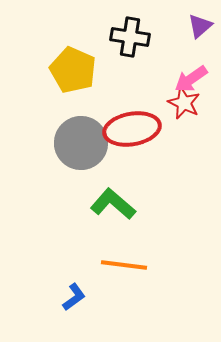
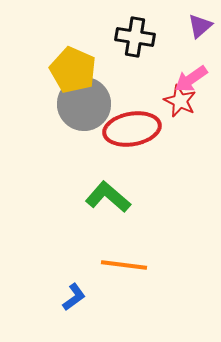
black cross: moved 5 px right
red star: moved 4 px left, 2 px up
gray circle: moved 3 px right, 39 px up
green L-shape: moved 5 px left, 7 px up
